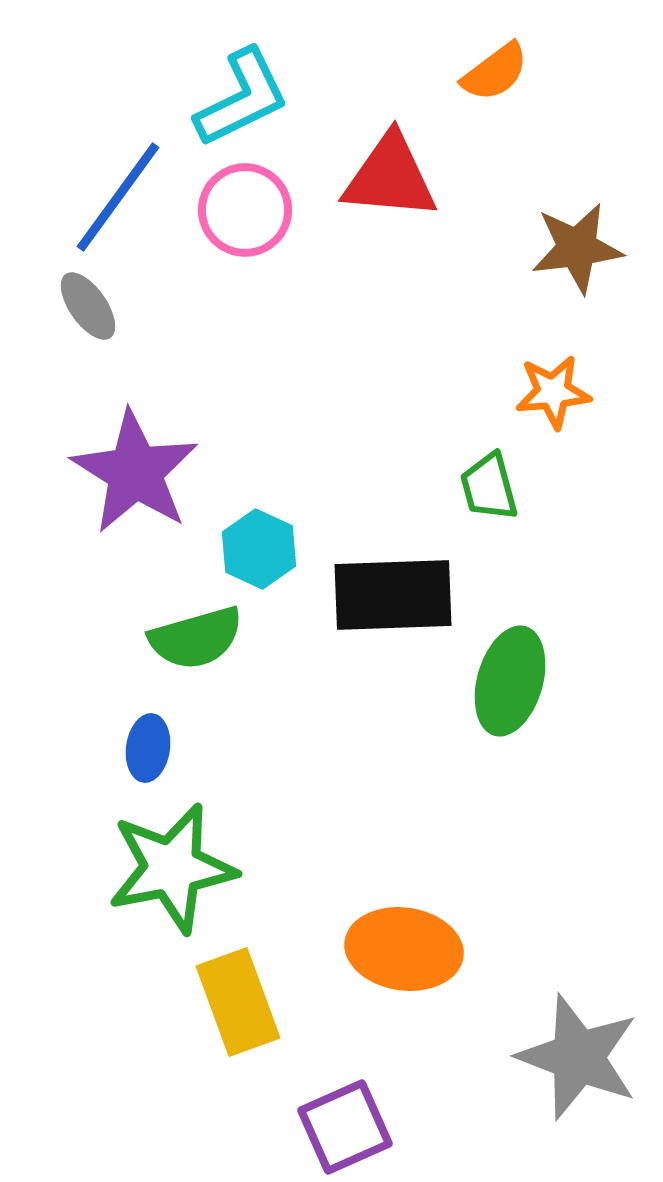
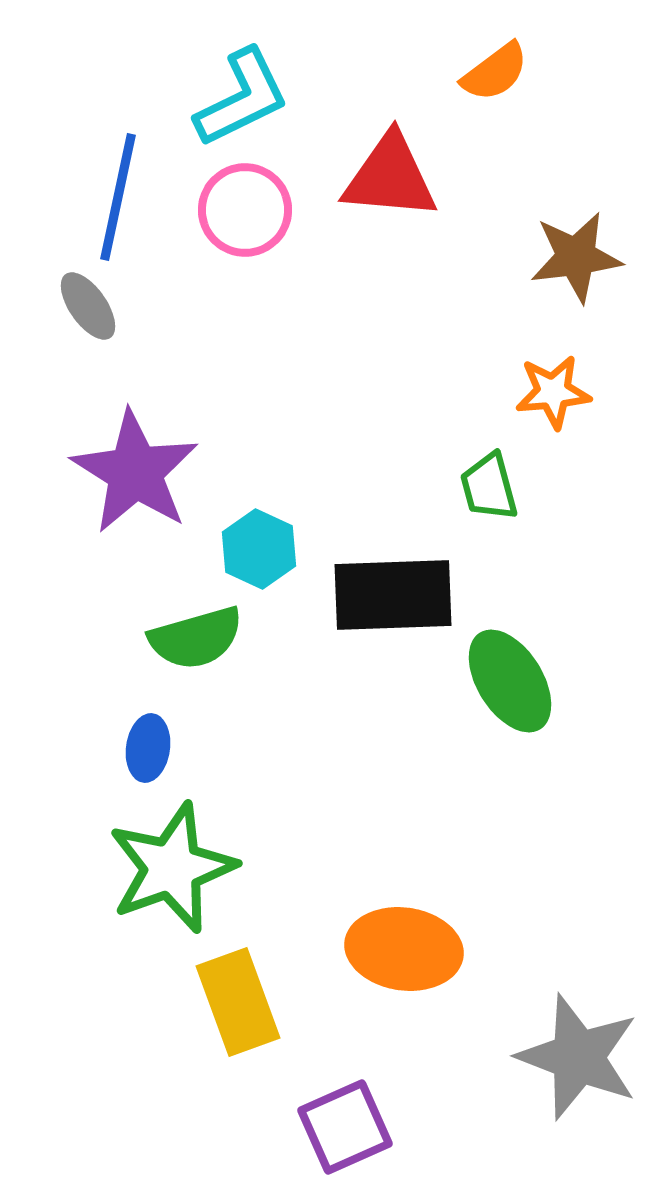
blue line: rotated 24 degrees counterclockwise
brown star: moved 1 px left, 9 px down
green ellipse: rotated 48 degrees counterclockwise
green star: rotated 9 degrees counterclockwise
